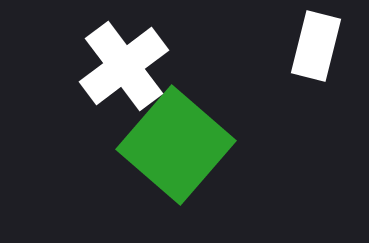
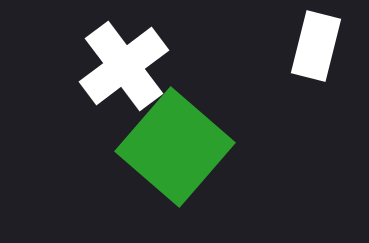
green square: moved 1 px left, 2 px down
